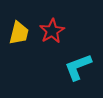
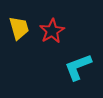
yellow trapezoid: moved 5 px up; rotated 30 degrees counterclockwise
